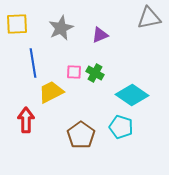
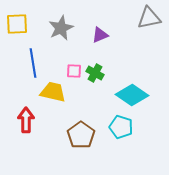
pink square: moved 1 px up
yellow trapezoid: moved 2 px right; rotated 40 degrees clockwise
